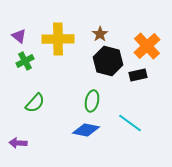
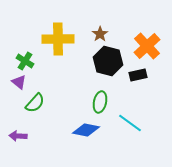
purple triangle: moved 46 px down
green cross: rotated 30 degrees counterclockwise
green ellipse: moved 8 px right, 1 px down
purple arrow: moved 7 px up
